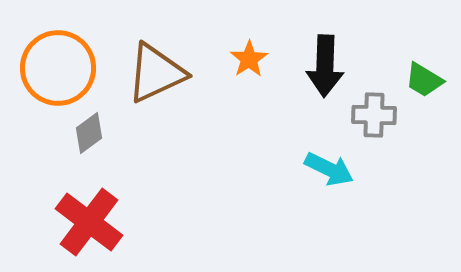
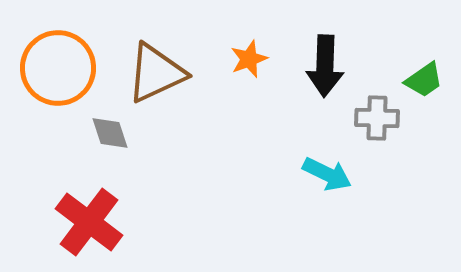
orange star: rotated 12 degrees clockwise
green trapezoid: rotated 66 degrees counterclockwise
gray cross: moved 3 px right, 3 px down
gray diamond: moved 21 px right; rotated 72 degrees counterclockwise
cyan arrow: moved 2 px left, 5 px down
